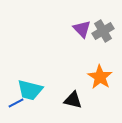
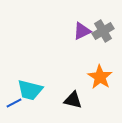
purple triangle: moved 2 px down; rotated 48 degrees clockwise
blue line: moved 2 px left
